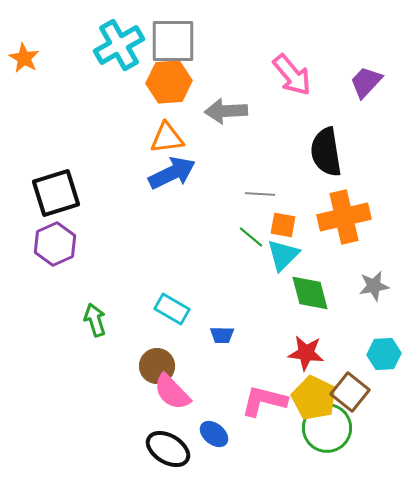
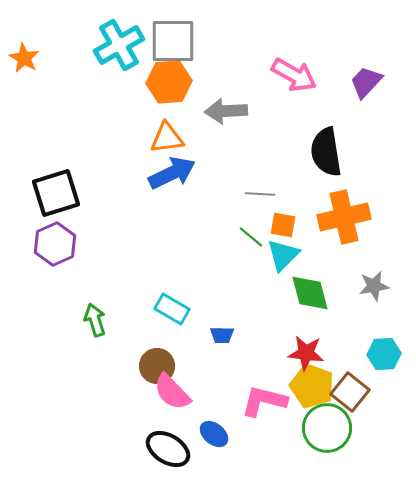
pink arrow: moved 2 px right; rotated 21 degrees counterclockwise
yellow pentagon: moved 2 px left, 12 px up; rotated 6 degrees counterclockwise
